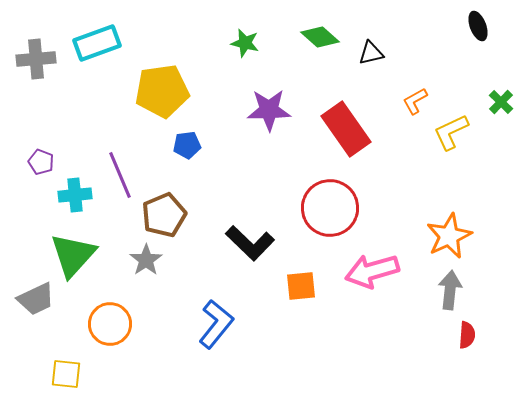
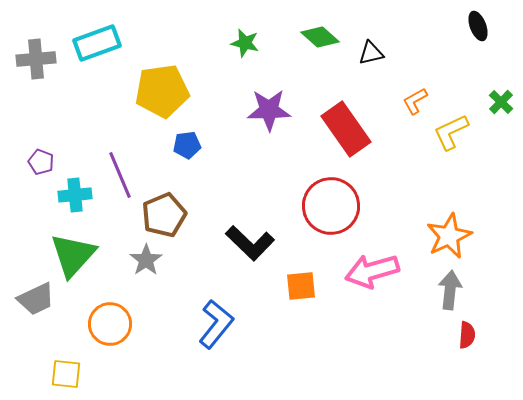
red circle: moved 1 px right, 2 px up
